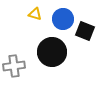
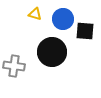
black square: rotated 18 degrees counterclockwise
gray cross: rotated 15 degrees clockwise
